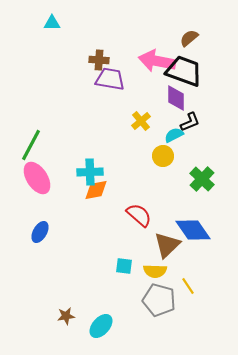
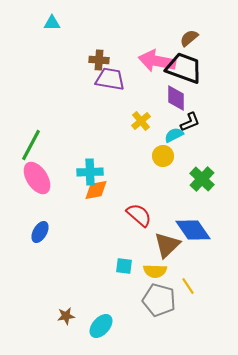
black trapezoid: moved 3 px up
